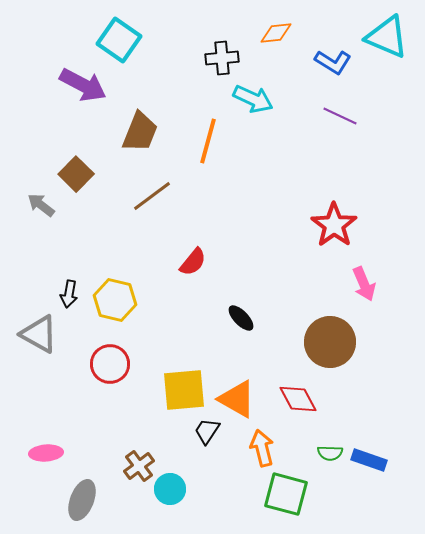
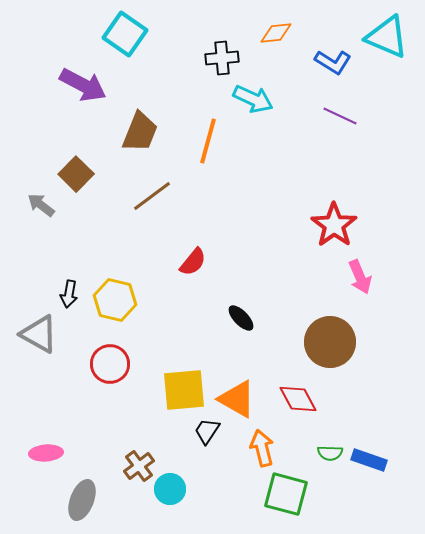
cyan square: moved 6 px right, 6 px up
pink arrow: moved 4 px left, 7 px up
